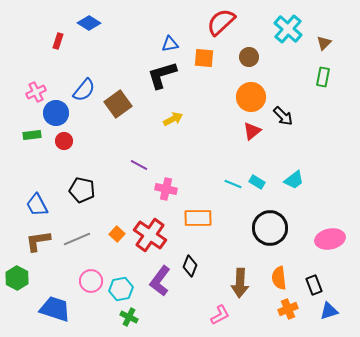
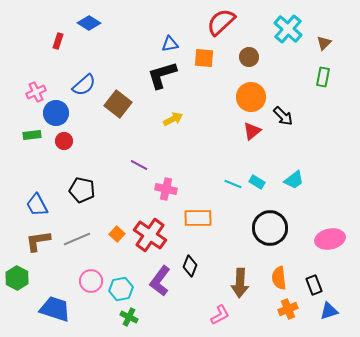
blue semicircle at (84, 90): moved 5 px up; rotated 10 degrees clockwise
brown square at (118, 104): rotated 16 degrees counterclockwise
